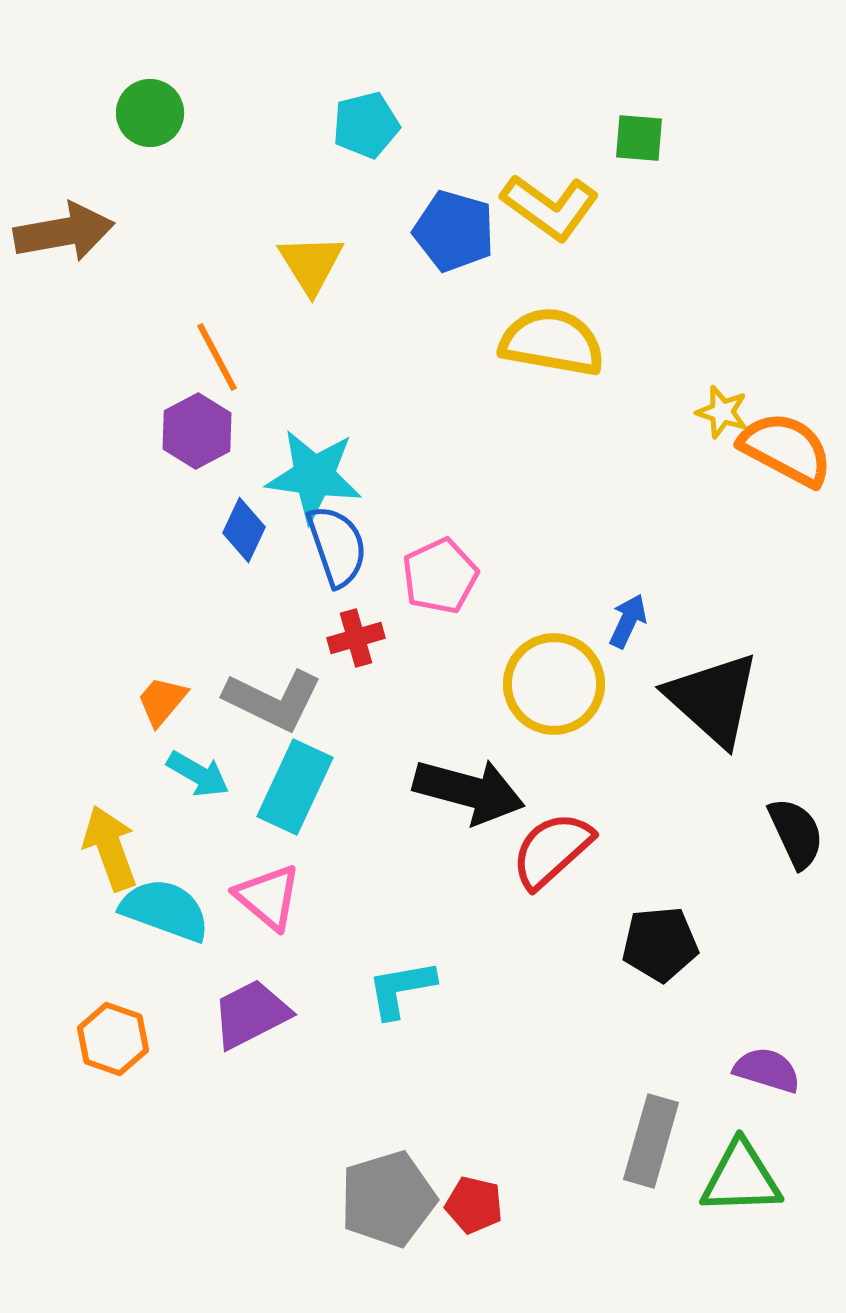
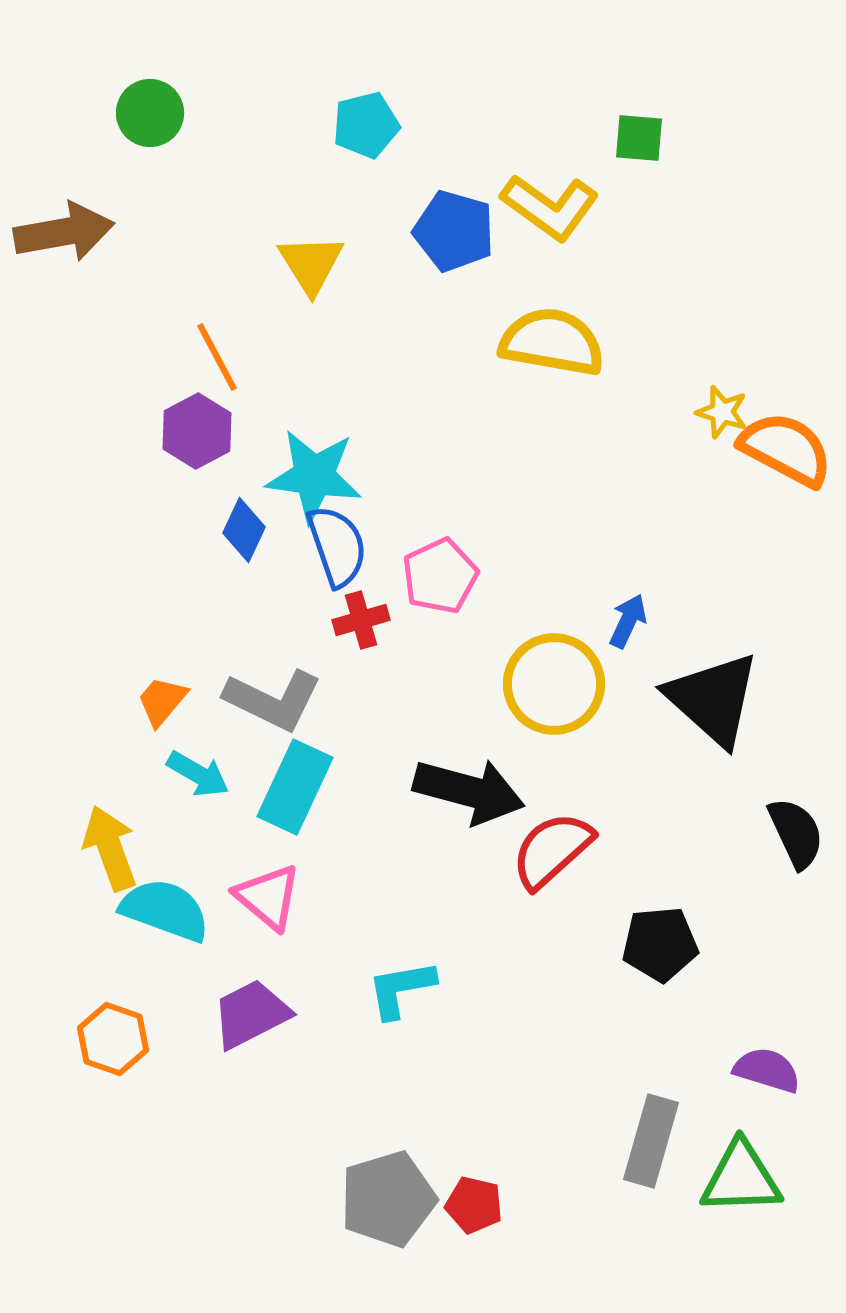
red cross: moved 5 px right, 18 px up
